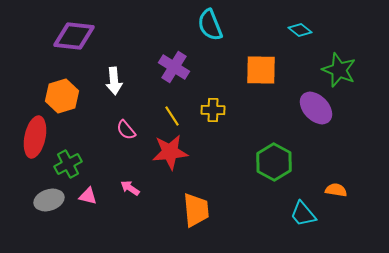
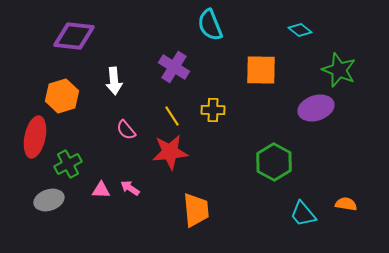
purple ellipse: rotated 64 degrees counterclockwise
orange semicircle: moved 10 px right, 14 px down
pink triangle: moved 13 px right, 6 px up; rotated 12 degrees counterclockwise
